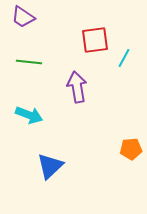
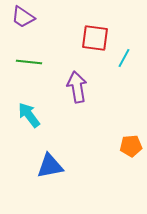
red square: moved 2 px up; rotated 16 degrees clockwise
cyan arrow: rotated 148 degrees counterclockwise
orange pentagon: moved 3 px up
blue triangle: rotated 32 degrees clockwise
